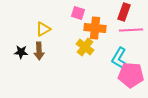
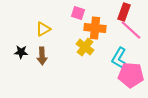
pink line: rotated 45 degrees clockwise
brown arrow: moved 3 px right, 5 px down
